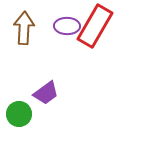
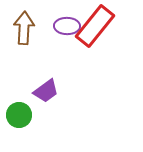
red rectangle: rotated 9 degrees clockwise
purple trapezoid: moved 2 px up
green circle: moved 1 px down
